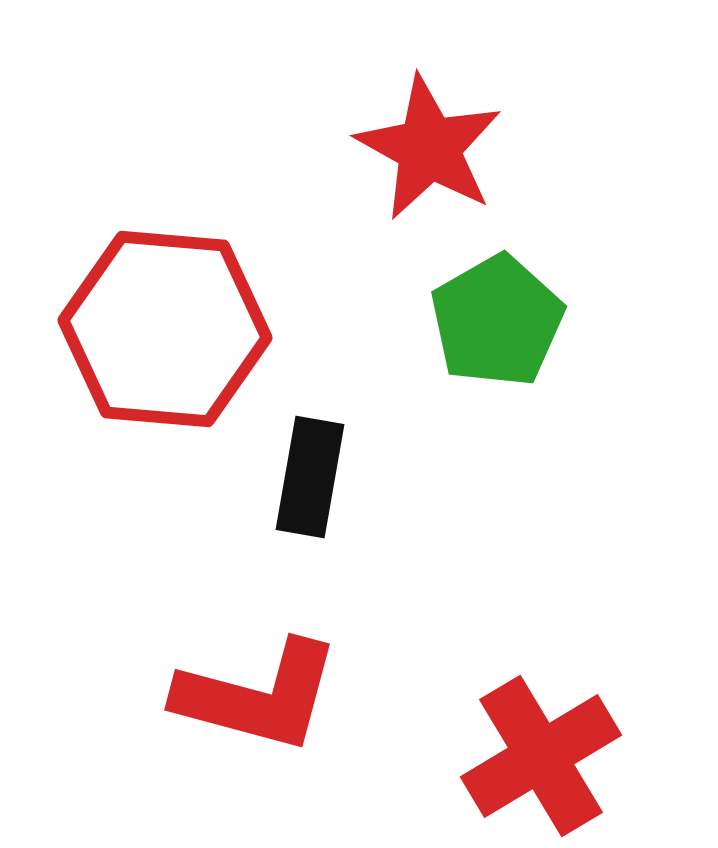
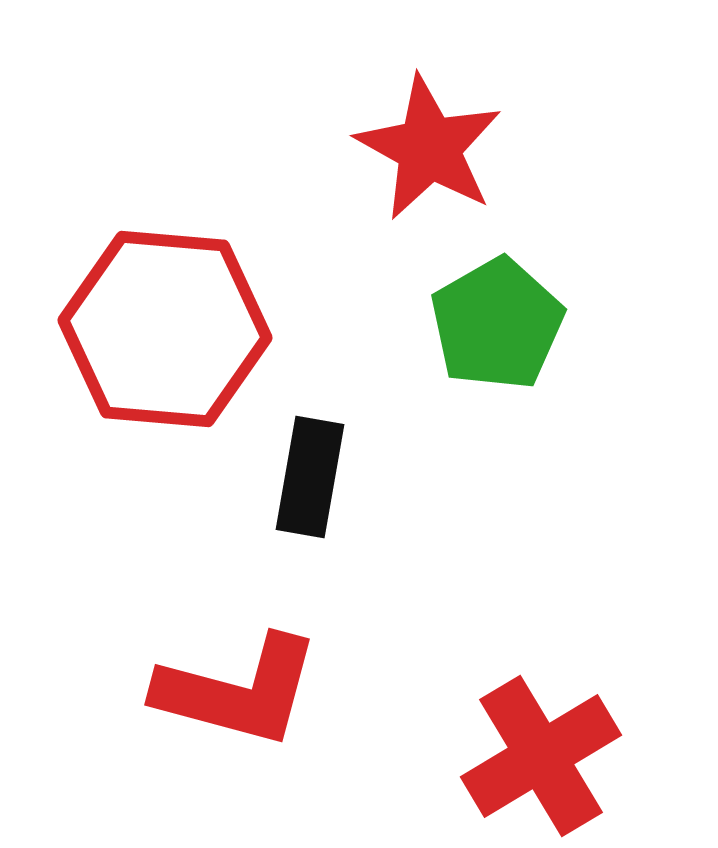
green pentagon: moved 3 px down
red L-shape: moved 20 px left, 5 px up
